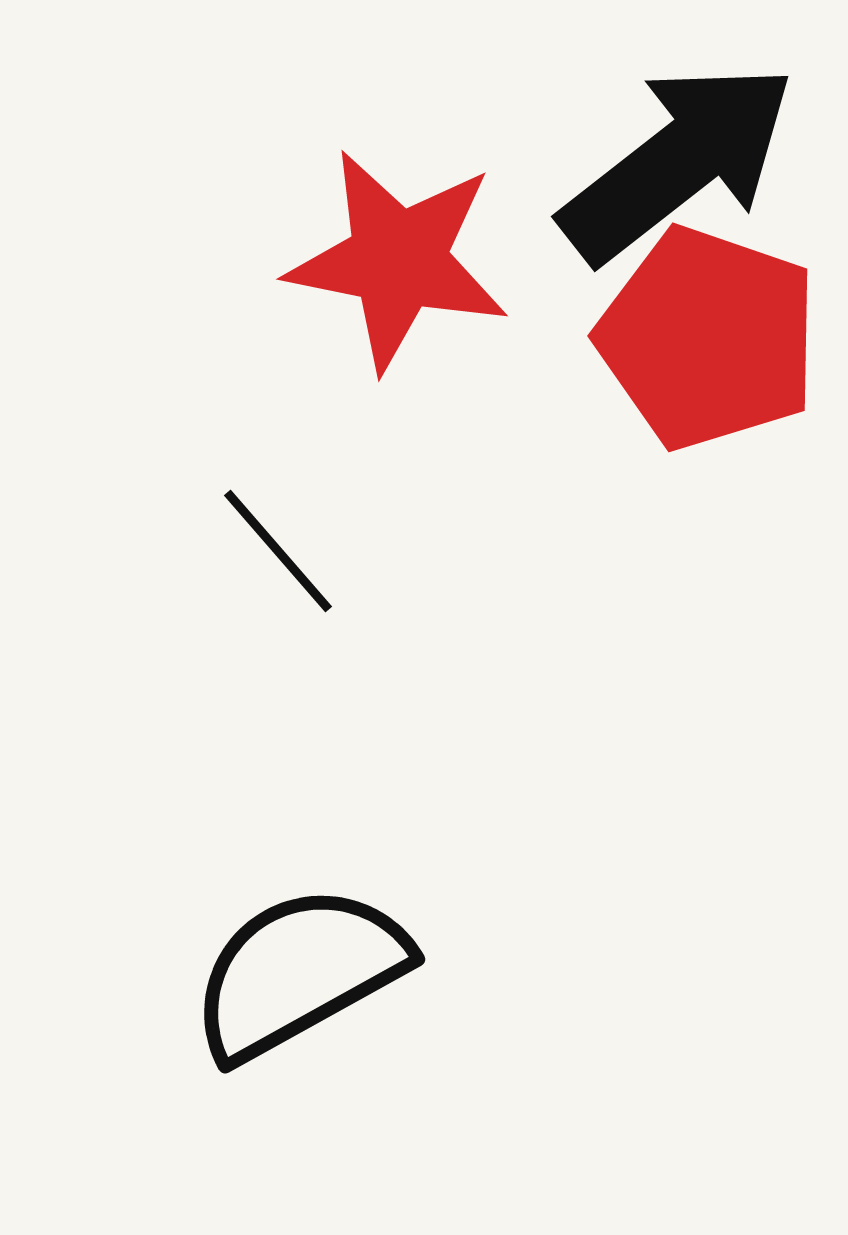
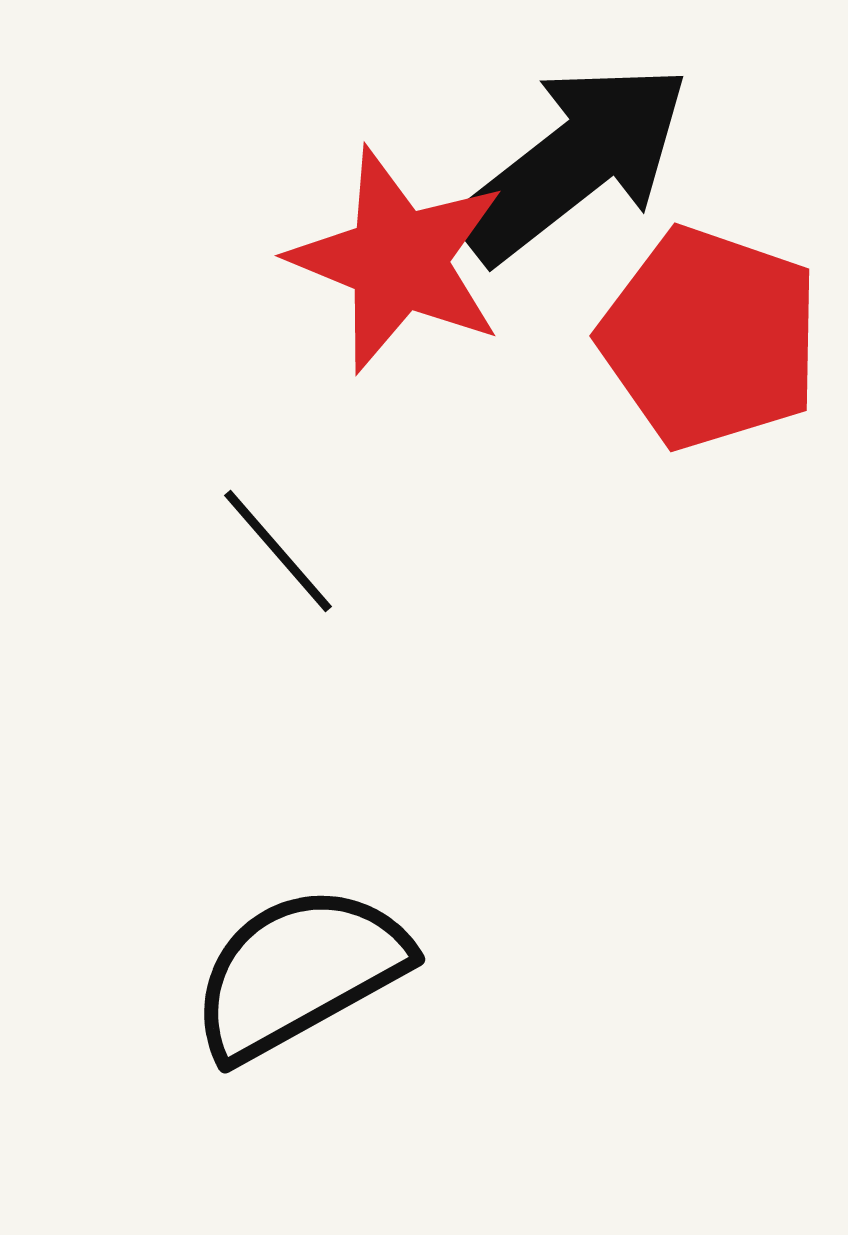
black arrow: moved 105 px left
red star: rotated 11 degrees clockwise
red pentagon: moved 2 px right
